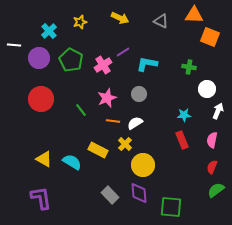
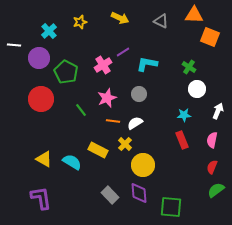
green pentagon: moved 5 px left, 12 px down
green cross: rotated 24 degrees clockwise
white circle: moved 10 px left
